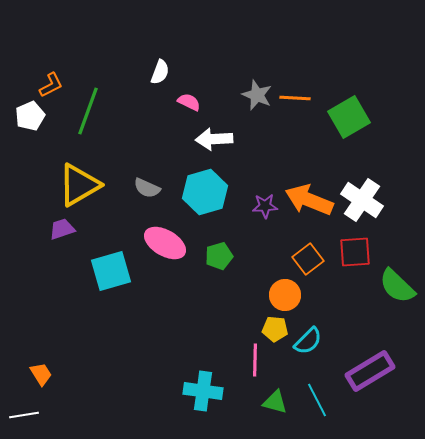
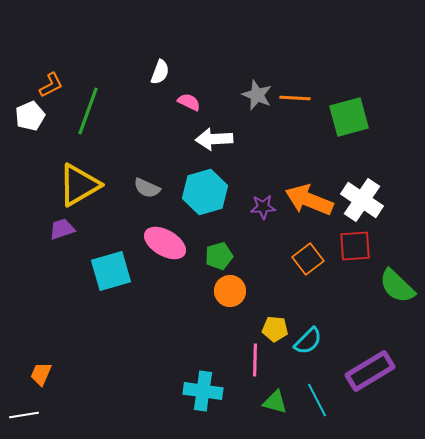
green square: rotated 15 degrees clockwise
purple star: moved 2 px left, 1 px down
red square: moved 6 px up
orange circle: moved 55 px left, 4 px up
orange trapezoid: rotated 125 degrees counterclockwise
